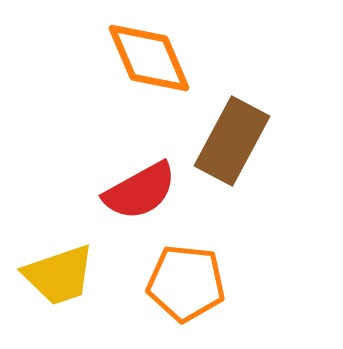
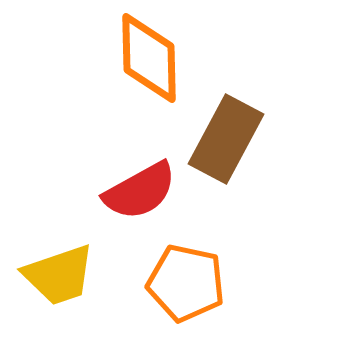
orange diamond: rotated 22 degrees clockwise
brown rectangle: moved 6 px left, 2 px up
orange pentagon: rotated 6 degrees clockwise
